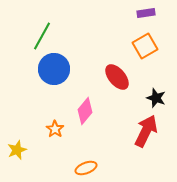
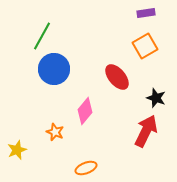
orange star: moved 3 px down; rotated 12 degrees counterclockwise
